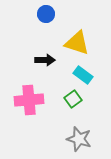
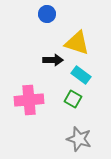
blue circle: moved 1 px right
black arrow: moved 8 px right
cyan rectangle: moved 2 px left
green square: rotated 24 degrees counterclockwise
